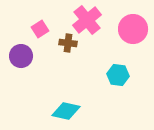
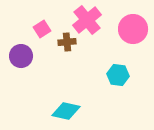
pink square: moved 2 px right
brown cross: moved 1 px left, 1 px up; rotated 12 degrees counterclockwise
